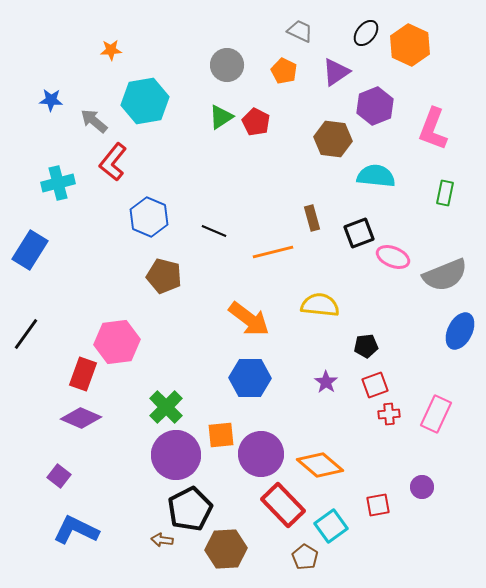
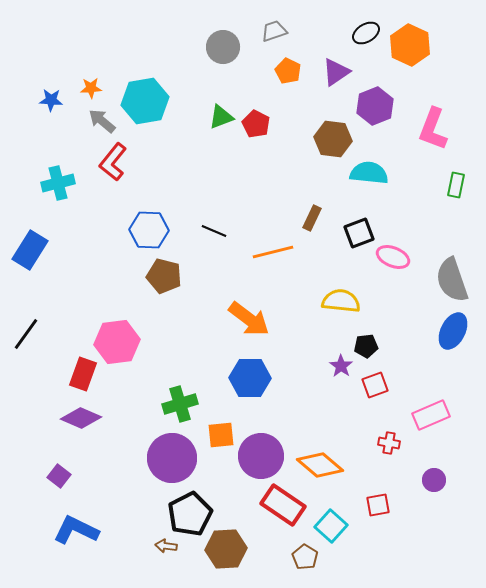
gray trapezoid at (300, 31): moved 26 px left; rotated 44 degrees counterclockwise
black ellipse at (366, 33): rotated 20 degrees clockwise
orange star at (111, 50): moved 20 px left, 38 px down
gray circle at (227, 65): moved 4 px left, 18 px up
orange pentagon at (284, 71): moved 4 px right
green triangle at (221, 117): rotated 12 degrees clockwise
gray arrow at (94, 121): moved 8 px right
red pentagon at (256, 122): moved 2 px down
cyan semicircle at (376, 176): moved 7 px left, 3 px up
green rectangle at (445, 193): moved 11 px right, 8 px up
blue hexagon at (149, 217): moved 13 px down; rotated 21 degrees counterclockwise
brown rectangle at (312, 218): rotated 40 degrees clockwise
gray semicircle at (445, 275): moved 7 px right, 5 px down; rotated 93 degrees clockwise
yellow semicircle at (320, 305): moved 21 px right, 4 px up
blue ellipse at (460, 331): moved 7 px left
purple star at (326, 382): moved 15 px right, 16 px up
green cross at (166, 407): moved 14 px right, 3 px up; rotated 28 degrees clockwise
red cross at (389, 414): moved 29 px down; rotated 15 degrees clockwise
pink rectangle at (436, 414): moved 5 px left, 1 px down; rotated 42 degrees clockwise
purple circle at (261, 454): moved 2 px down
purple circle at (176, 455): moved 4 px left, 3 px down
purple circle at (422, 487): moved 12 px right, 7 px up
red rectangle at (283, 505): rotated 12 degrees counterclockwise
black pentagon at (190, 509): moved 5 px down
cyan square at (331, 526): rotated 12 degrees counterclockwise
brown arrow at (162, 540): moved 4 px right, 6 px down
